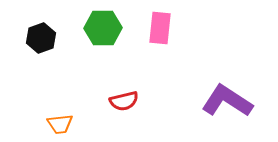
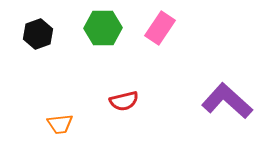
pink rectangle: rotated 28 degrees clockwise
black hexagon: moved 3 px left, 4 px up
purple L-shape: rotated 9 degrees clockwise
